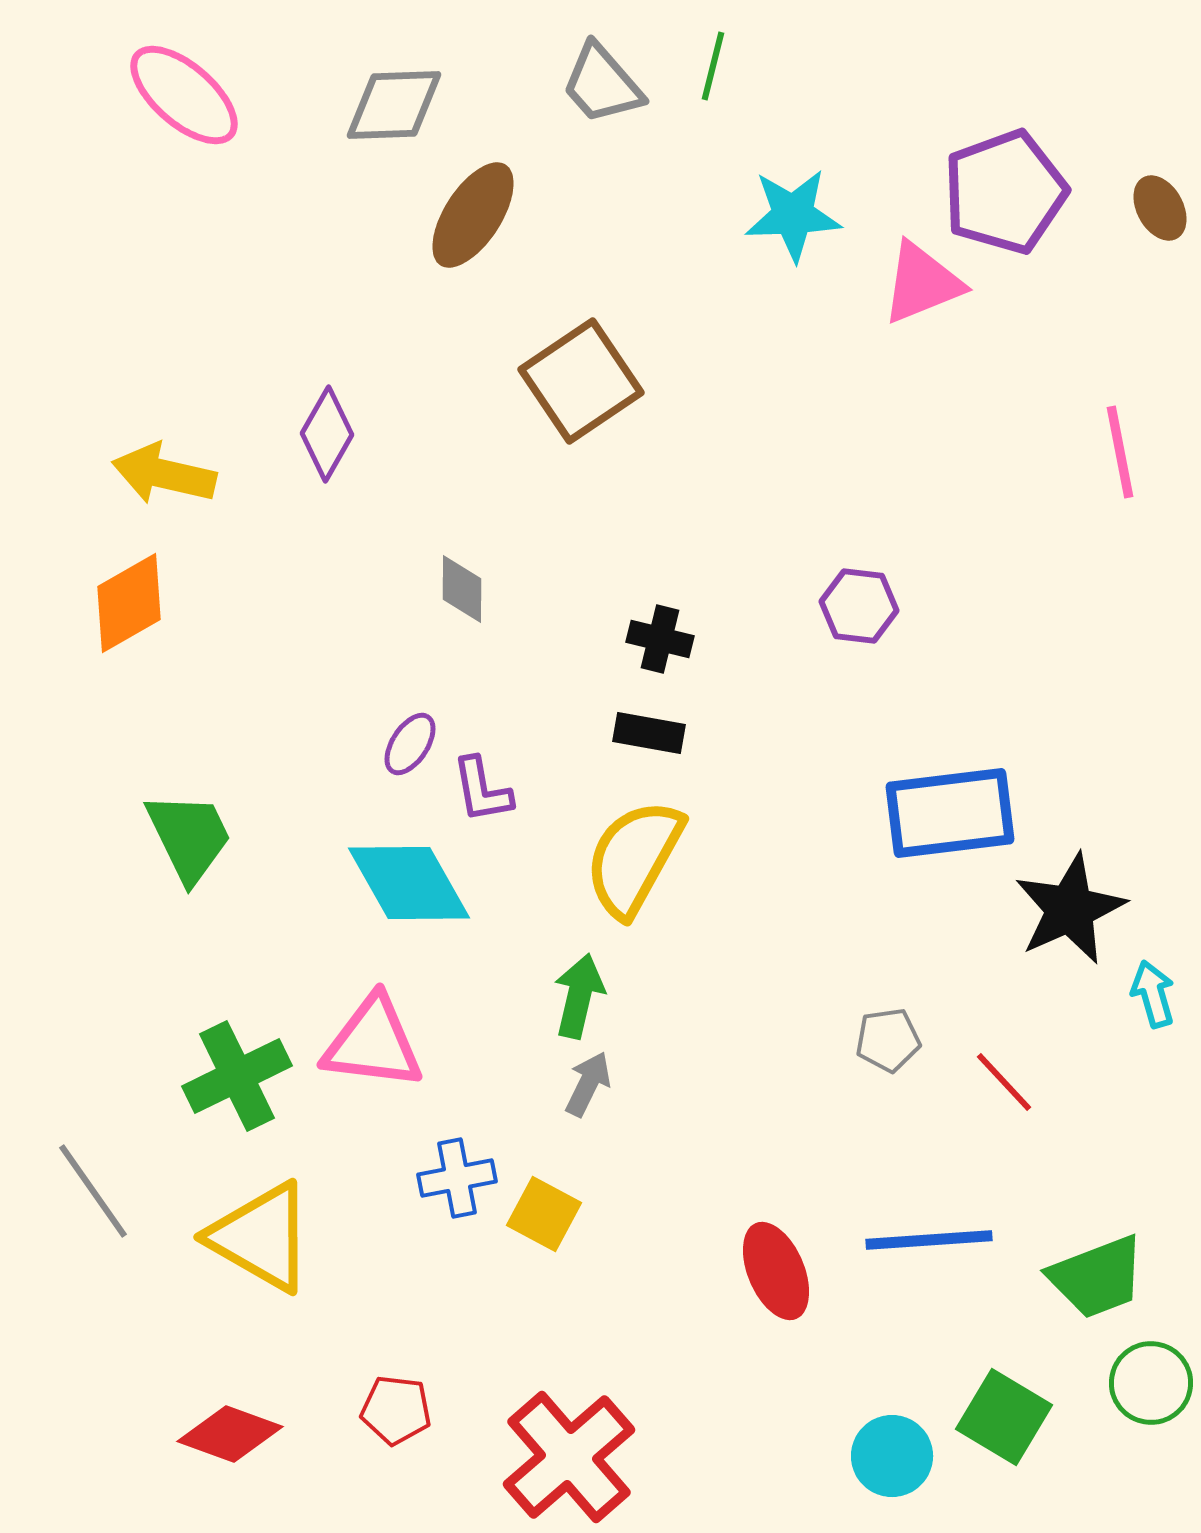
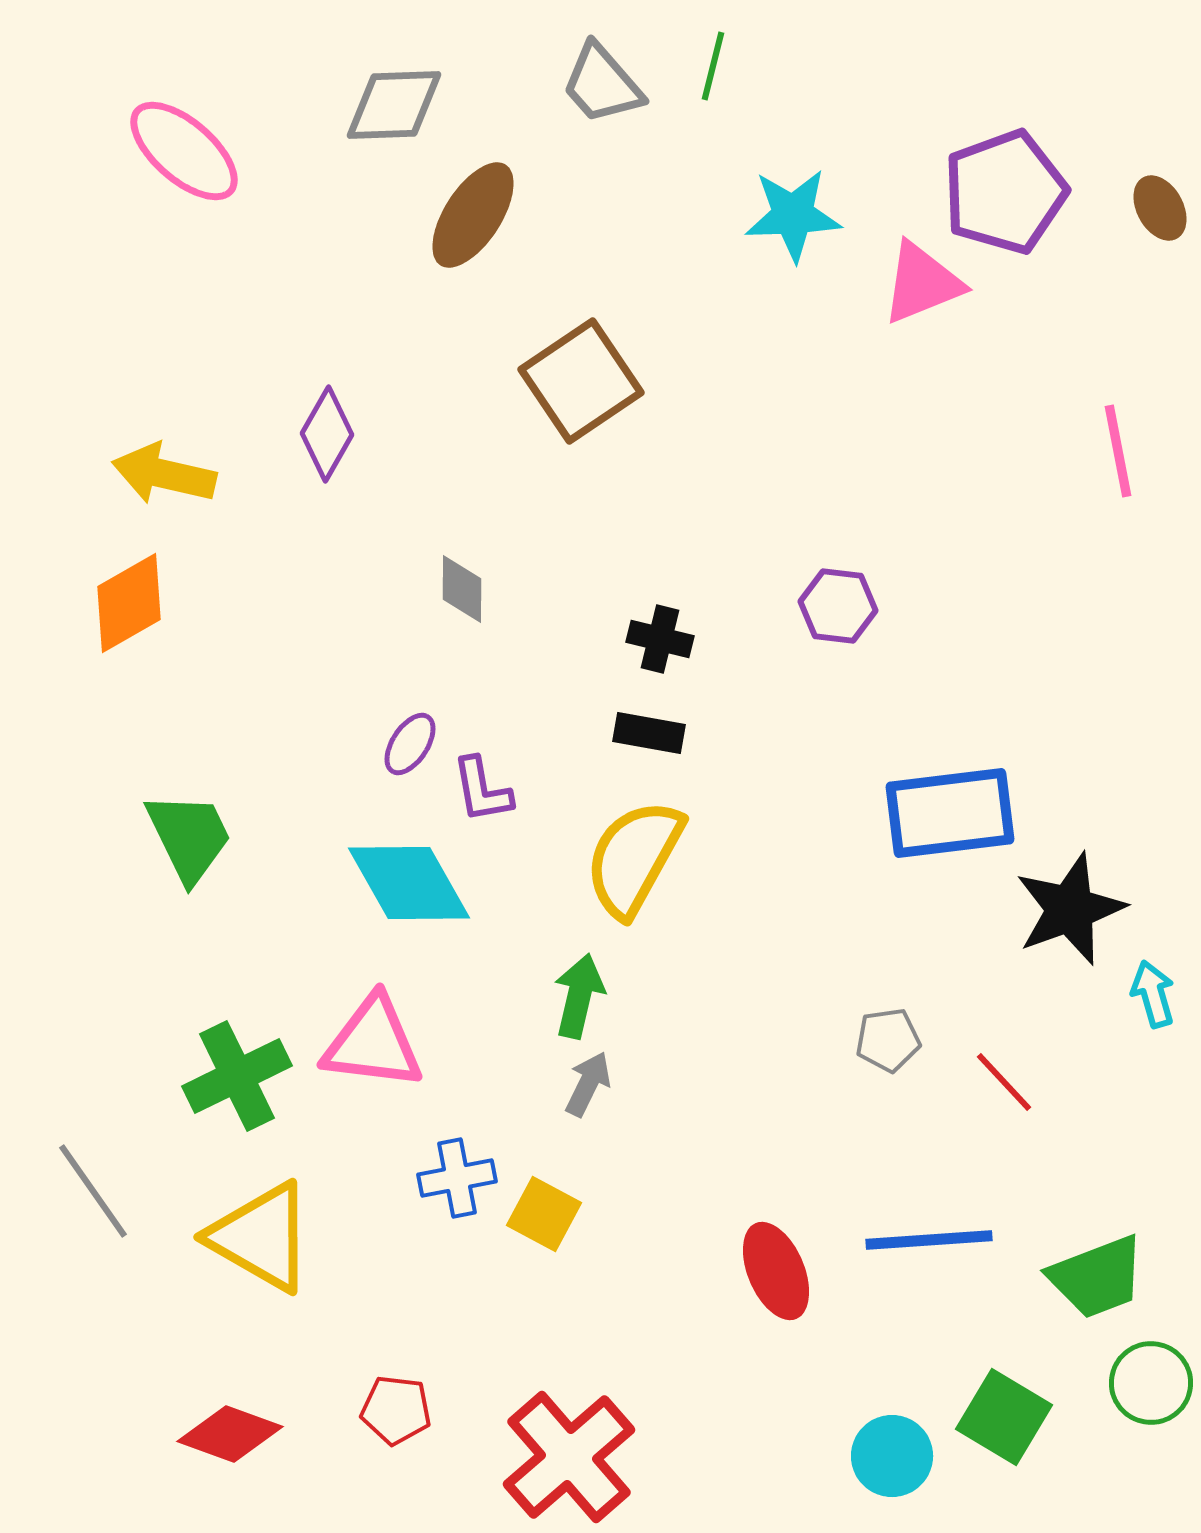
pink ellipse at (184, 95): moved 56 px down
pink line at (1120, 452): moved 2 px left, 1 px up
purple hexagon at (859, 606): moved 21 px left
black star at (1070, 909): rotated 4 degrees clockwise
